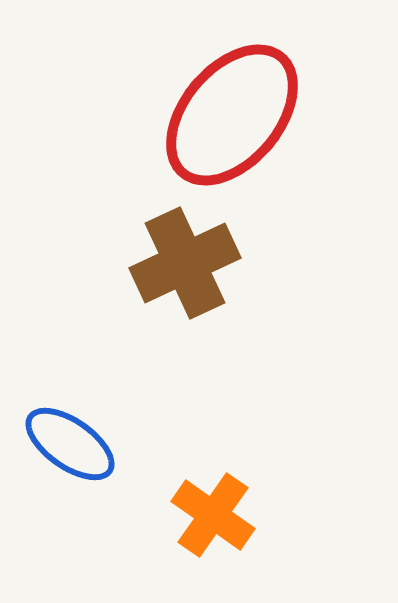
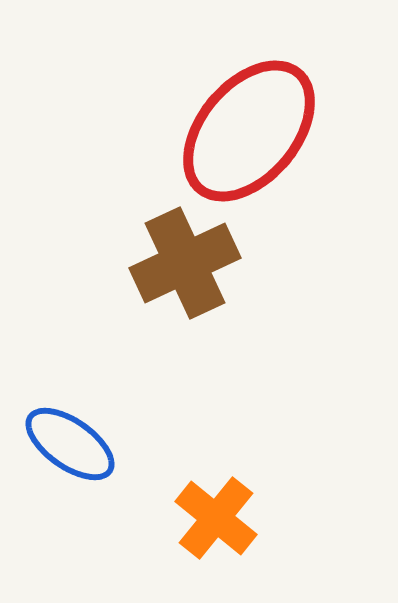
red ellipse: moved 17 px right, 16 px down
orange cross: moved 3 px right, 3 px down; rotated 4 degrees clockwise
